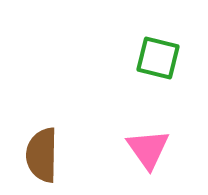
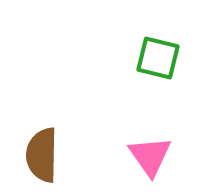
pink triangle: moved 2 px right, 7 px down
